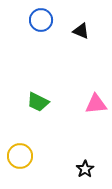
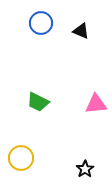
blue circle: moved 3 px down
yellow circle: moved 1 px right, 2 px down
